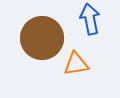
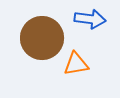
blue arrow: rotated 108 degrees clockwise
